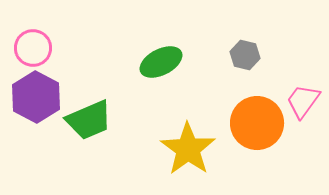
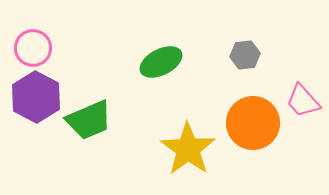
gray hexagon: rotated 20 degrees counterclockwise
pink trapezoid: rotated 78 degrees counterclockwise
orange circle: moved 4 px left
